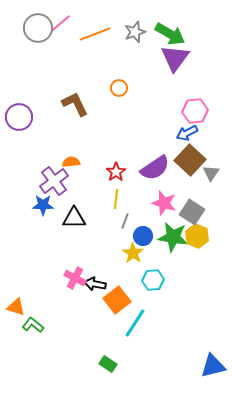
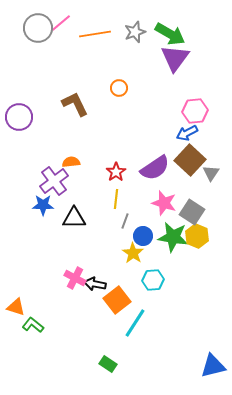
orange line: rotated 12 degrees clockwise
